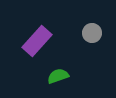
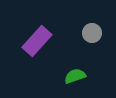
green semicircle: moved 17 px right
